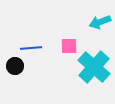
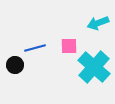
cyan arrow: moved 2 px left, 1 px down
blue line: moved 4 px right; rotated 10 degrees counterclockwise
black circle: moved 1 px up
